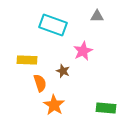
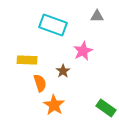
brown star: rotated 16 degrees clockwise
green rectangle: rotated 30 degrees clockwise
